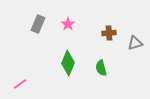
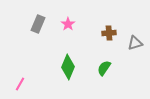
green diamond: moved 4 px down
green semicircle: moved 3 px right; rotated 49 degrees clockwise
pink line: rotated 24 degrees counterclockwise
